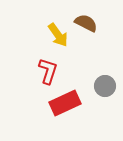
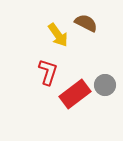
red L-shape: moved 1 px down
gray circle: moved 1 px up
red rectangle: moved 10 px right, 9 px up; rotated 12 degrees counterclockwise
